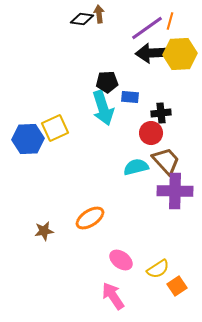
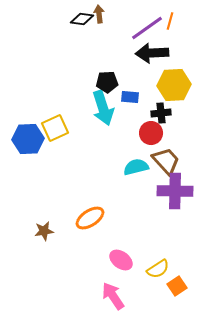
yellow hexagon: moved 6 px left, 31 px down
